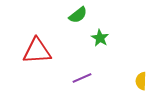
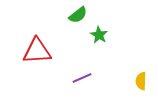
green star: moved 1 px left, 3 px up
